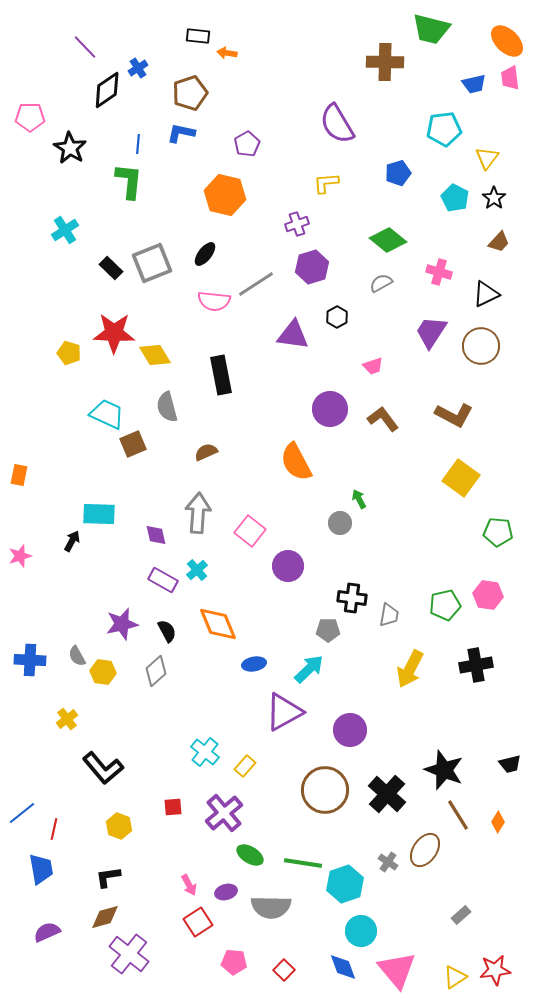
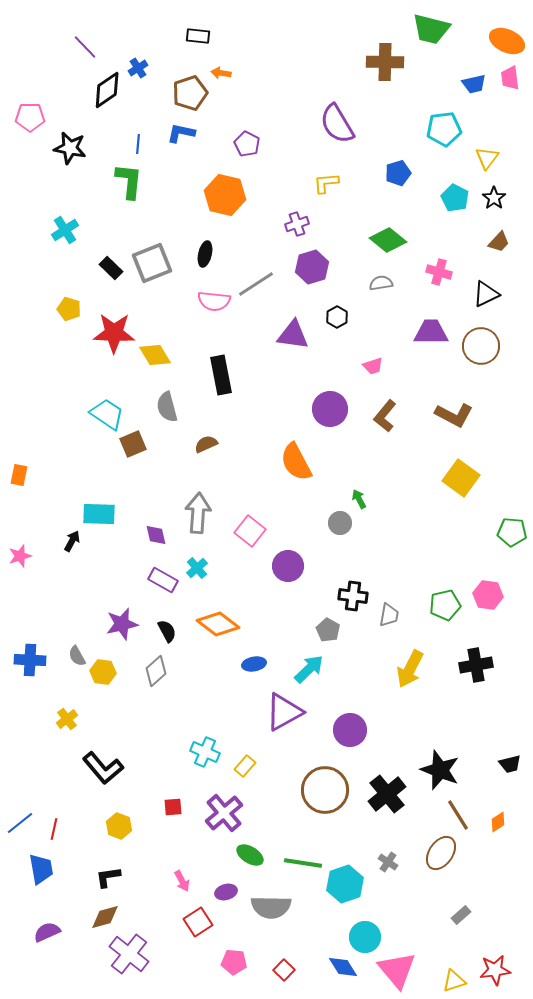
orange ellipse at (507, 41): rotated 20 degrees counterclockwise
orange arrow at (227, 53): moved 6 px left, 20 px down
purple pentagon at (247, 144): rotated 15 degrees counterclockwise
black star at (70, 148): rotated 20 degrees counterclockwise
black ellipse at (205, 254): rotated 25 degrees counterclockwise
gray semicircle at (381, 283): rotated 20 degrees clockwise
purple trapezoid at (431, 332): rotated 57 degrees clockwise
yellow pentagon at (69, 353): moved 44 px up
cyan trapezoid at (107, 414): rotated 9 degrees clockwise
brown L-shape at (383, 419): moved 2 px right, 3 px up; rotated 104 degrees counterclockwise
brown semicircle at (206, 452): moved 8 px up
green pentagon at (498, 532): moved 14 px right
cyan cross at (197, 570): moved 2 px up
black cross at (352, 598): moved 1 px right, 2 px up
orange diamond at (218, 624): rotated 30 degrees counterclockwise
gray pentagon at (328, 630): rotated 30 degrees clockwise
cyan cross at (205, 752): rotated 16 degrees counterclockwise
black star at (444, 770): moved 4 px left
black cross at (387, 794): rotated 9 degrees clockwise
blue line at (22, 813): moved 2 px left, 10 px down
orange diamond at (498, 822): rotated 25 degrees clockwise
brown ellipse at (425, 850): moved 16 px right, 3 px down
pink arrow at (189, 885): moved 7 px left, 4 px up
cyan circle at (361, 931): moved 4 px right, 6 px down
blue diamond at (343, 967): rotated 12 degrees counterclockwise
yellow triangle at (455, 977): moved 1 px left, 4 px down; rotated 15 degrees clockwise
